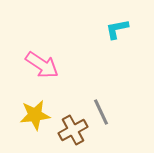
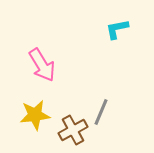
pink arrow: rotated 24 degrees clockwise
gray line: rotated 48 degrees clockwise
